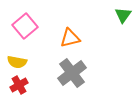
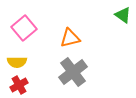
green triangle: rotated 30 degrees counterclockwise
pink square: moved 1 px left, 2 px down
yellow semicircle: rotated 12 degrees counterclockwise
gray cross: moved 1 px right, 1 px up
